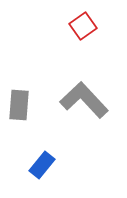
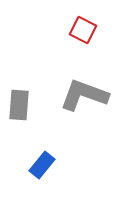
red square: moved 4 px down; rotated 28 degrees counterclockwise
gray L-shape: moved 5 px up; rotated 27 degrees counterclockwise
